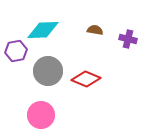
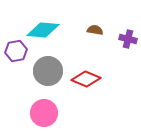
cyan diamond: rotated 8 degrees clockwise
pink circle: moved 3 px right, 2 px up
